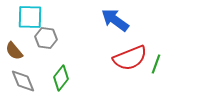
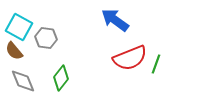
cyan square: moved 11 px left, 10 px down; rotated 28 degrees clockwise
